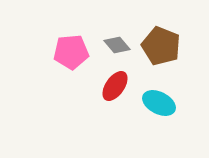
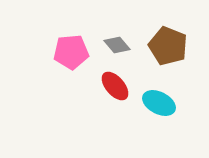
brown pentagon: moved 7 px right
red ellipse: rotated 76 degrees counterclockwise
